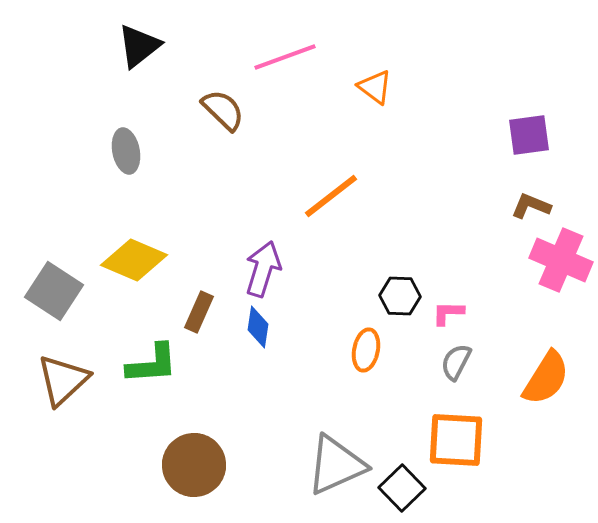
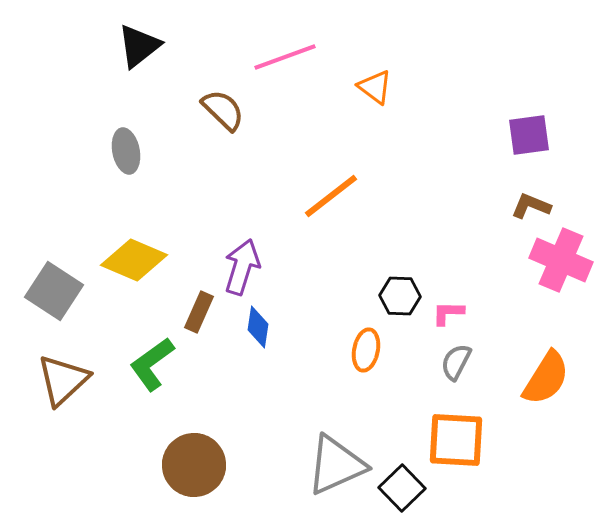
purple arrow: moved 21 px left, 2 px up
green L-shape: rotated 148 degrees clockwise
